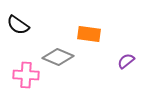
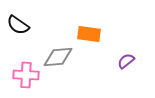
gray diamond: rotated 28 degrees counterclockwise
